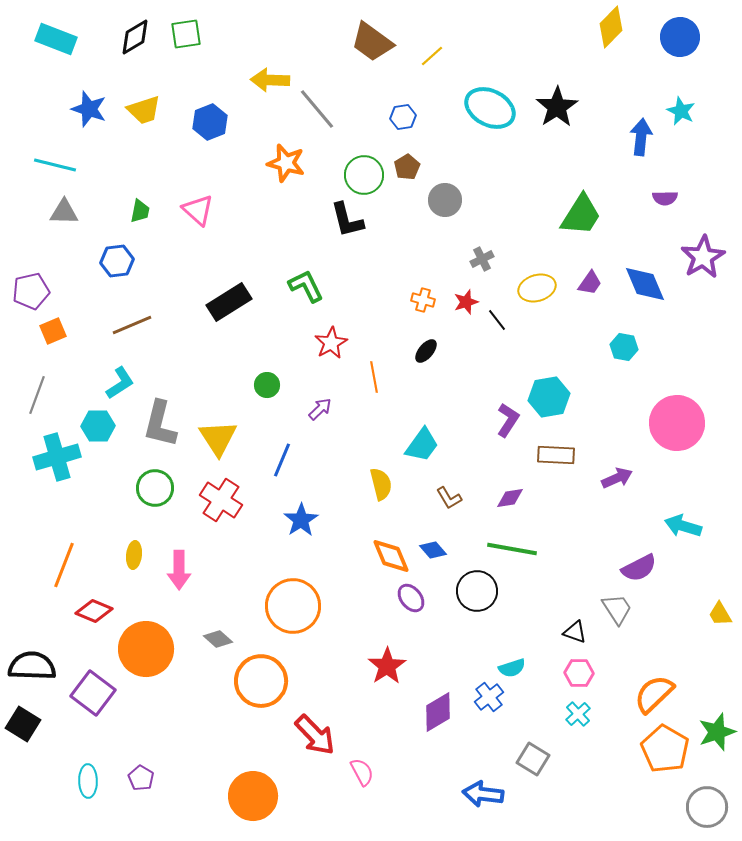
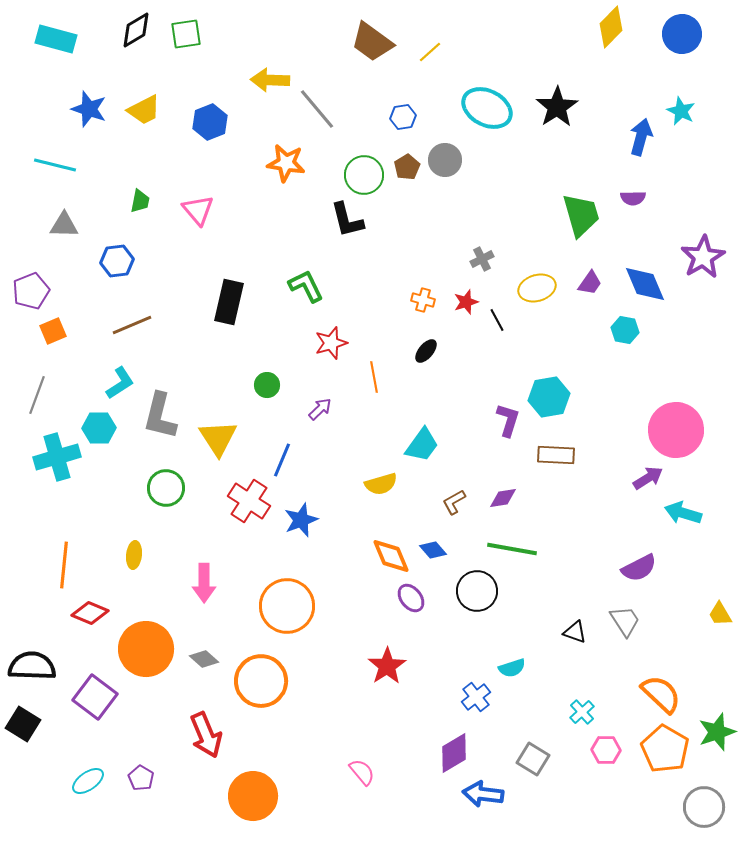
black diamond at (135, 37): moved 1 px right, 7 px up
blue circle at (680, 37): moved 2 px right, 3 px up
cyan rectangle at (56, 39): rotated 6 degrees counterclockwise
yellow line at (432, 56): moved 2 px left, 4 px up
cyan ellipse at (490, 108): moved 3 px left
yellow trapezoid at (144, 110): rotated 9 degrees counterclockwise
blue arrow at (641, 137): rotated 9 degrees clockwise
orange star at (286, 163): rotated 6 degrees counterclockwise
purple semicircle at (665, 198): moved 32 px left
gray circle at (445, 200): moved 40 px up
pink triangle at (198, 210): rotated 8 degrees clockwise
green trapezoid at (140, 211): moved 10 px up
gray triangle at (64, 212): moved 13 px down
green trapezoid at (581, 215): rotated 48 degrees counterclockwise
purple pentagon at (31, 291): rotated 9 degrees counterclockwise
black rectangle at (229, 302): rotated 45 degrees counterclockwise
black line at (497, 320): rotated 10 degrees clockwise
red star at (331, 343): rotated 12 degrees clockwise
cyan hexagon at (624, 347): moved 1 px right, 17 px up
purple L-shape at (508, 420): rotated 16 degrees counterclockwise
pink circle at (677, 423): moved 1 px left, 7 px down
gray L-shape at (160, 424): moved 8 px up
cyan hexagon at (98, 426): moved 1 px right, 2 px down
purple arrow at (617, 478): moved 31 px right; rotated 8 degrees counterclockwise
yellow semicircle at (381, 484): rotated 88 degrees clockwise
green circle at (155, 488): moved 11 px right
brown L-shape at (449, 498): moved 5 px right, 4 px down; rotated 92 degrees clockwise
purple diamond at (510, 498): moved 7 px left
red cross at (221, 500): moved 28 px right, 1 px down
blue star at (301, 520): rotated 12 degrees clockwise
cyan arrow at (683, 526): moved 13 px up
orange line at (64, 565): rotated 15 degrees counterclockwise
pink arrow at (179, 570): moved 25 px right, 13 px down
orange circle at (293, 606): moved 6 px left
gray trapezoid at (617, 609): moved 8 px right, 12 px down
red diamond at (94, 611): moved 4 px left, 2 px down
gray diamond at (218, 639): moved 14 px left, 20 px down
pink hexagon at (579, 673): moved 27 px right, 77 px down
purple square at (93, 693): moved 2 px right, 4 px down
orange semicircle at (654, 694): moved 7 px right; rotated 87 degrees clockwise
blue cross at (489, 697): moved 13 px left
purple diamond at (438, 712): moved 16 px right, 41 px down
cyan cross at (578, 714): moved 4 px right, 2 px up
red arrow at (315, 735): moved 109 px left; rotated 21 degrees clockwise
pink semicircle at (362, 772): rotated 12 degrees counterclockwise
cyan ellipse at (88, 781): rotated 56 degrees clockwise
gray circle at (707, 807): moved 3 px left
